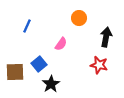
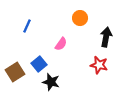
orange circle: moved 1 px right
brown square: rotated 30 degrees counterclockwise
black star: moved 2 px up; rotated 24 degrees counterclockwise
